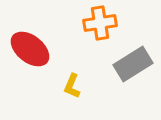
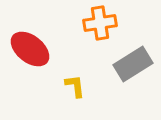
yellow L-shape: moved 3 px right; rotated 150 degrees clockwise
